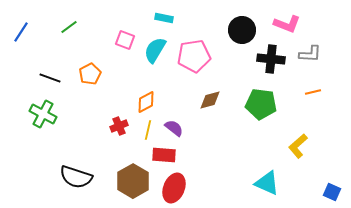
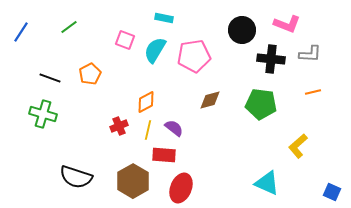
green cross: rotated 12 degrees counterclockwise
red ellipse: moved 7 px right
